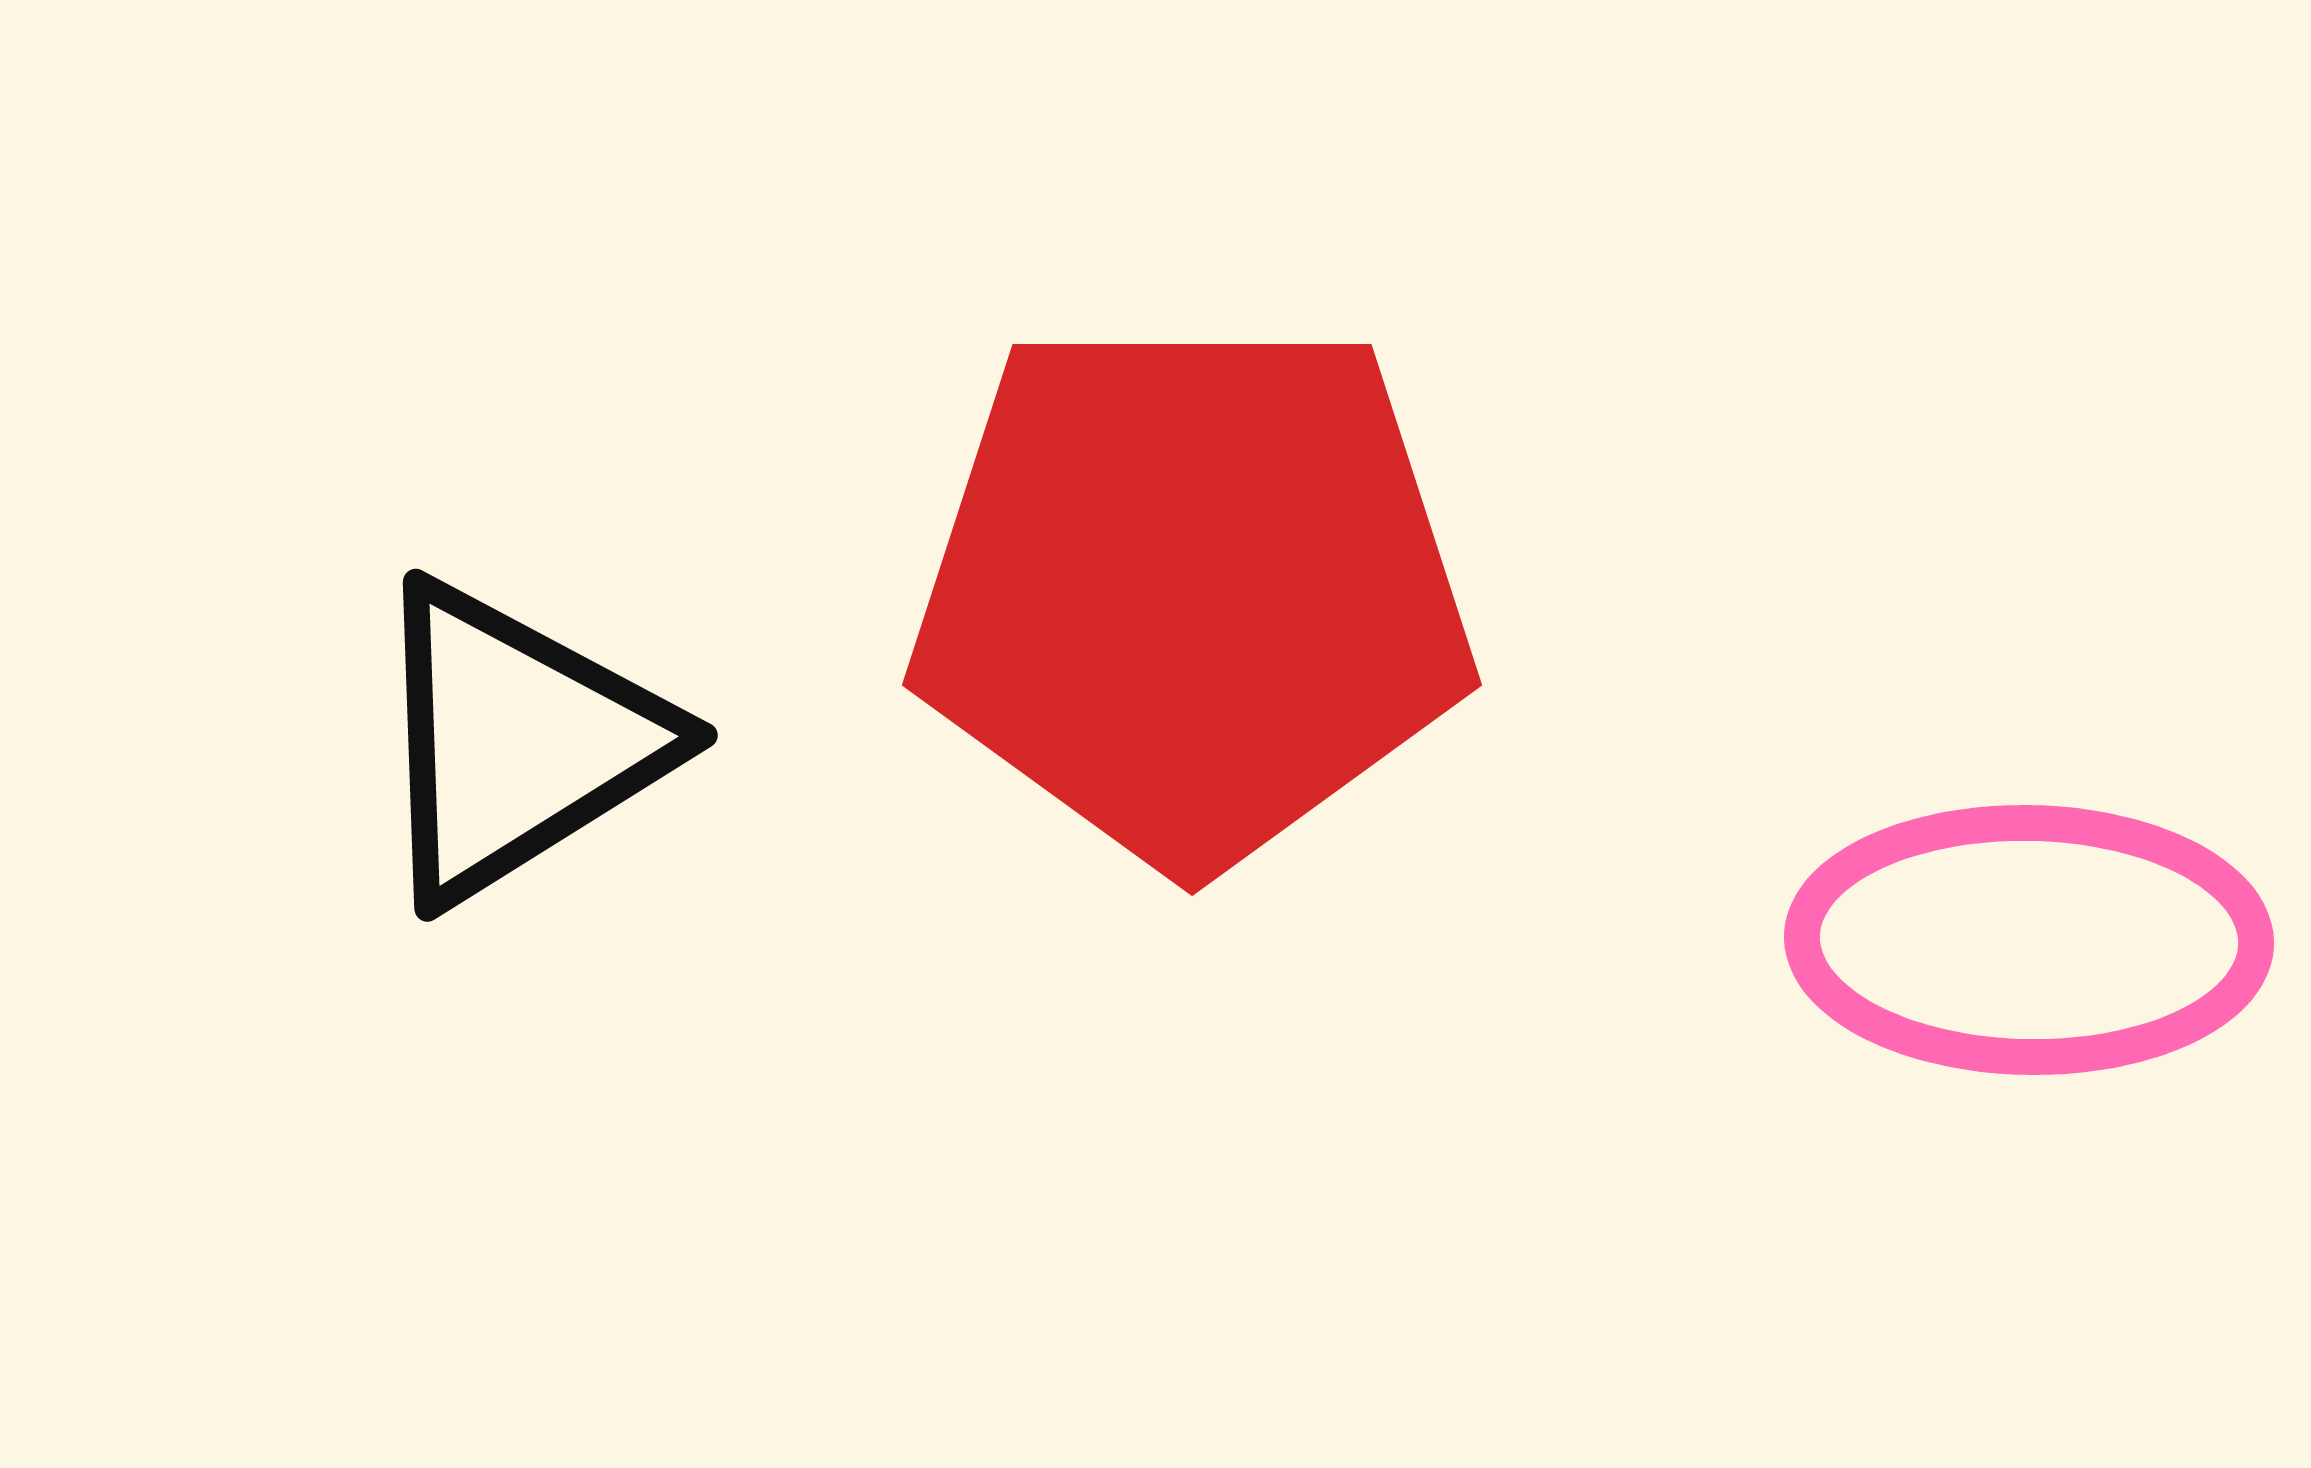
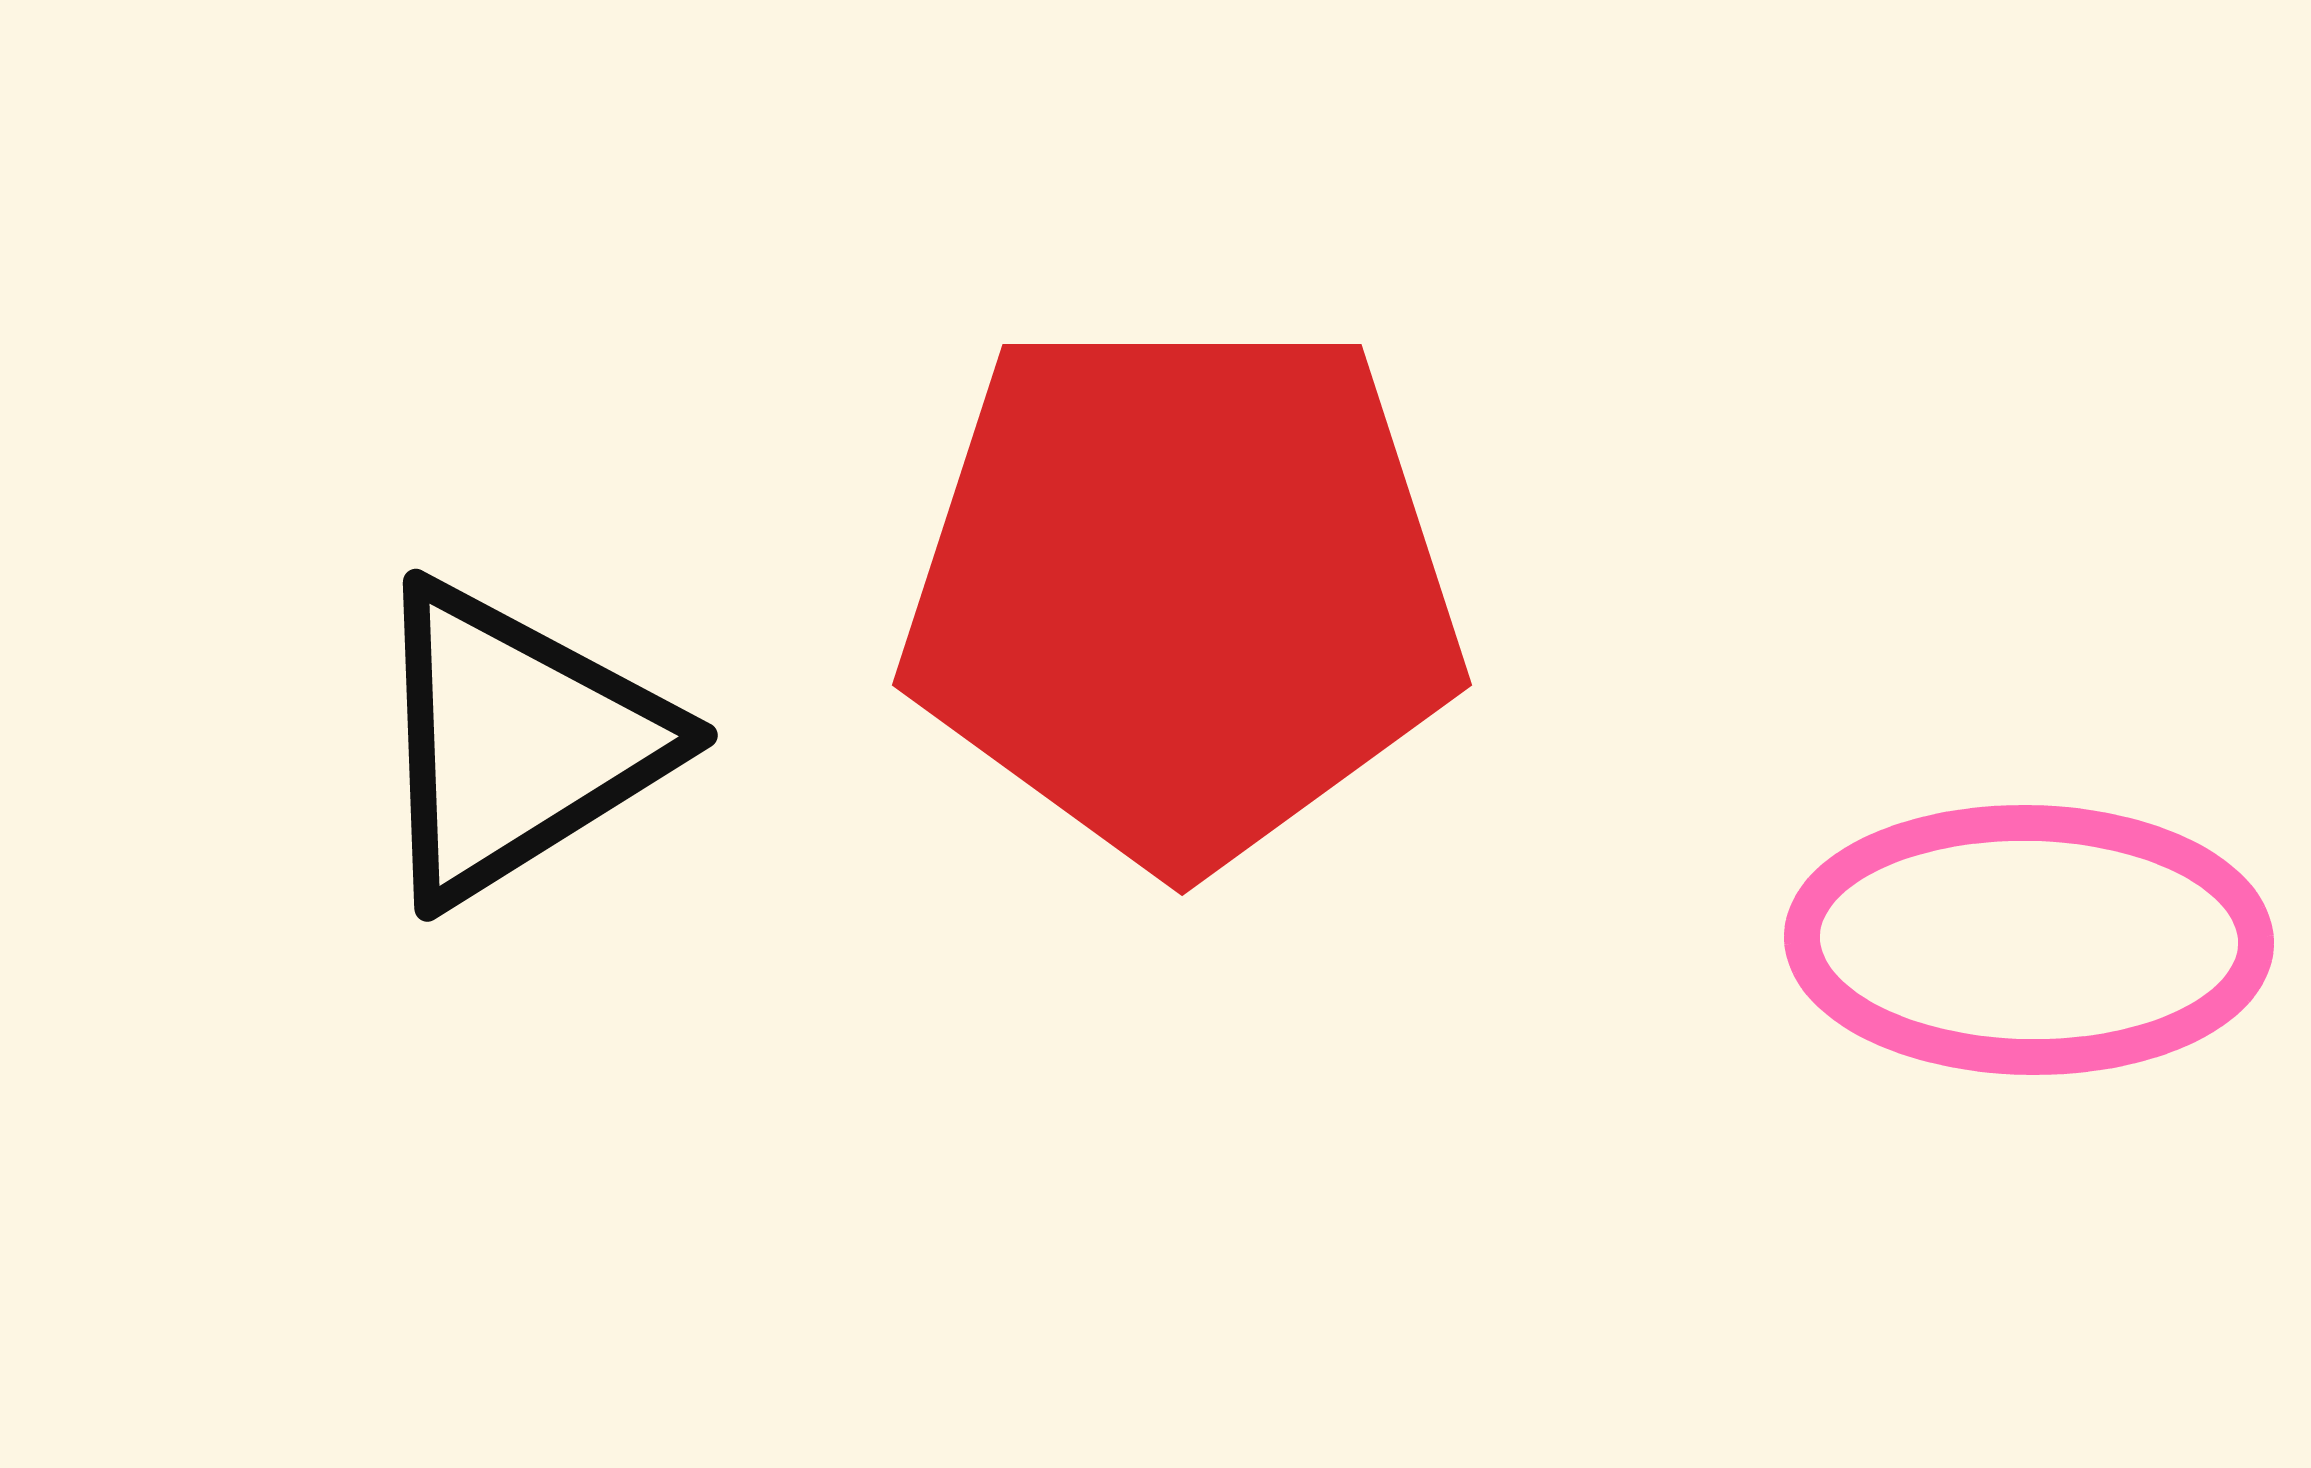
red pentagon: moved 10 px left
